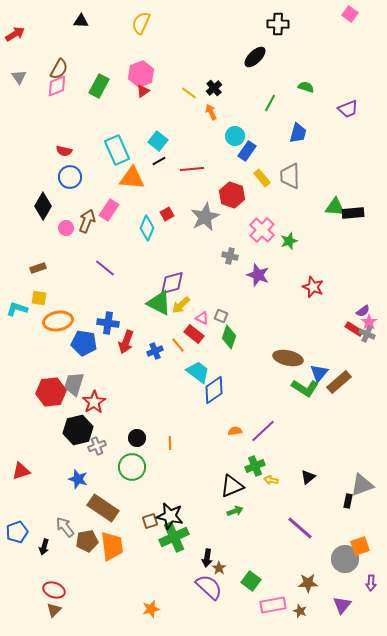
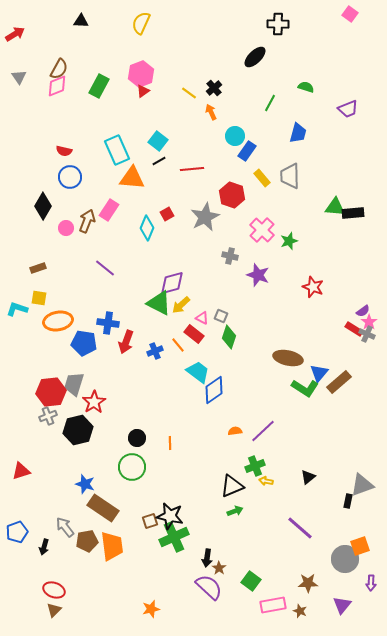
gray cross at (97, 446): moved 49 px left, 30 px up
blue star at (78, 479): moved 7 px right, 5 px down
yellow arrow at (271, 480): moved 5 px left, 1 px down
